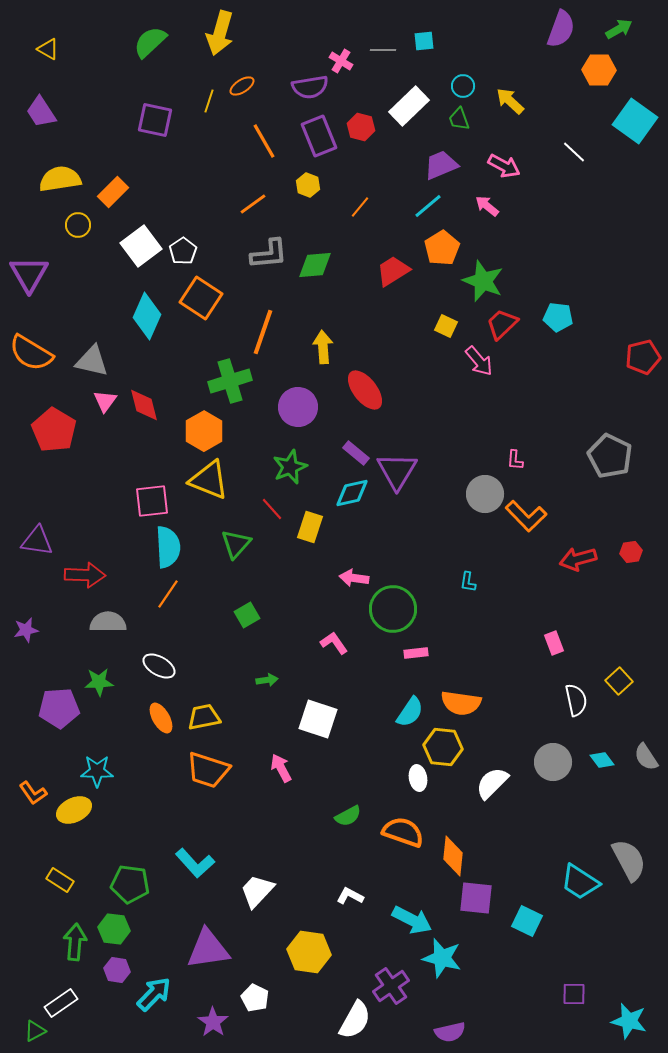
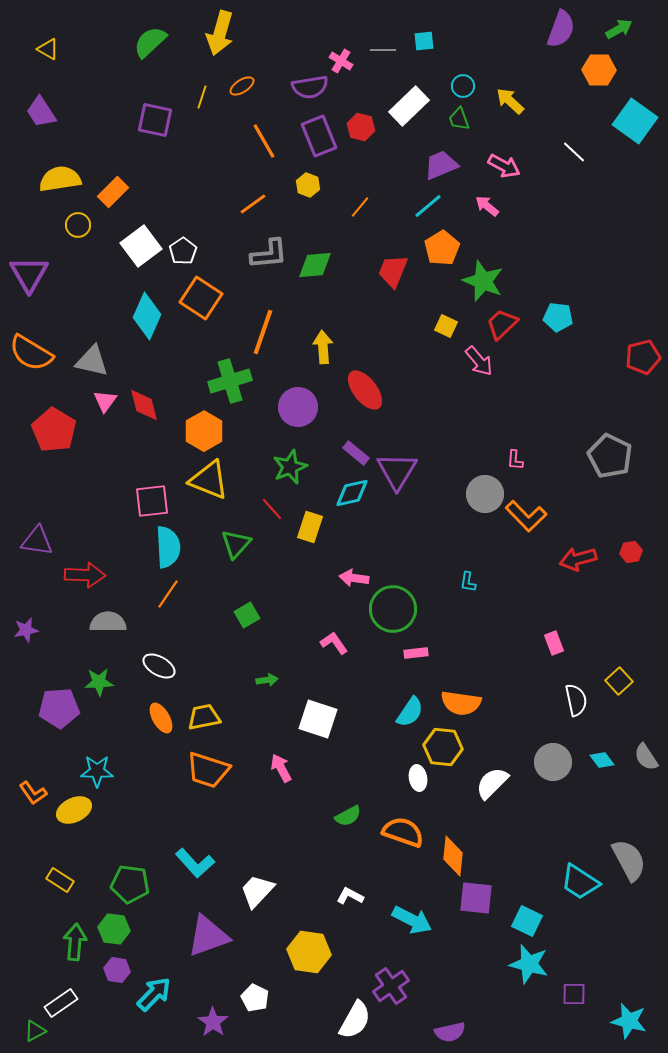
yellow line at (209, 101): moved 7 px left, 4 px up
red trapezoid at (393, 271): rotated 36 degrees counterclockwise
purple triangle at (208, 949): moved 13 px up; rotated 12 degrees counterclockwise
cyan star at (442, 958): moved 87 px right, 6 px down
